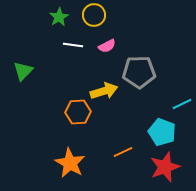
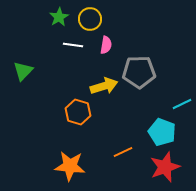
yellow circle: moved 4 px left, 4 px down
pink semicircle: moved 1 px left, 1 px up; rotated 54 degrees counterclockwise
yellow arrow: moved 5 px up
orange hexagon: rotated 20 degrees clockwise
orange star: moved 3 px down; rotated 24 degrees counterclockwise
